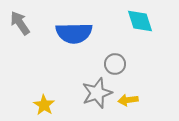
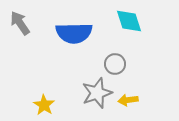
cyan diamond: moved 11 px left
